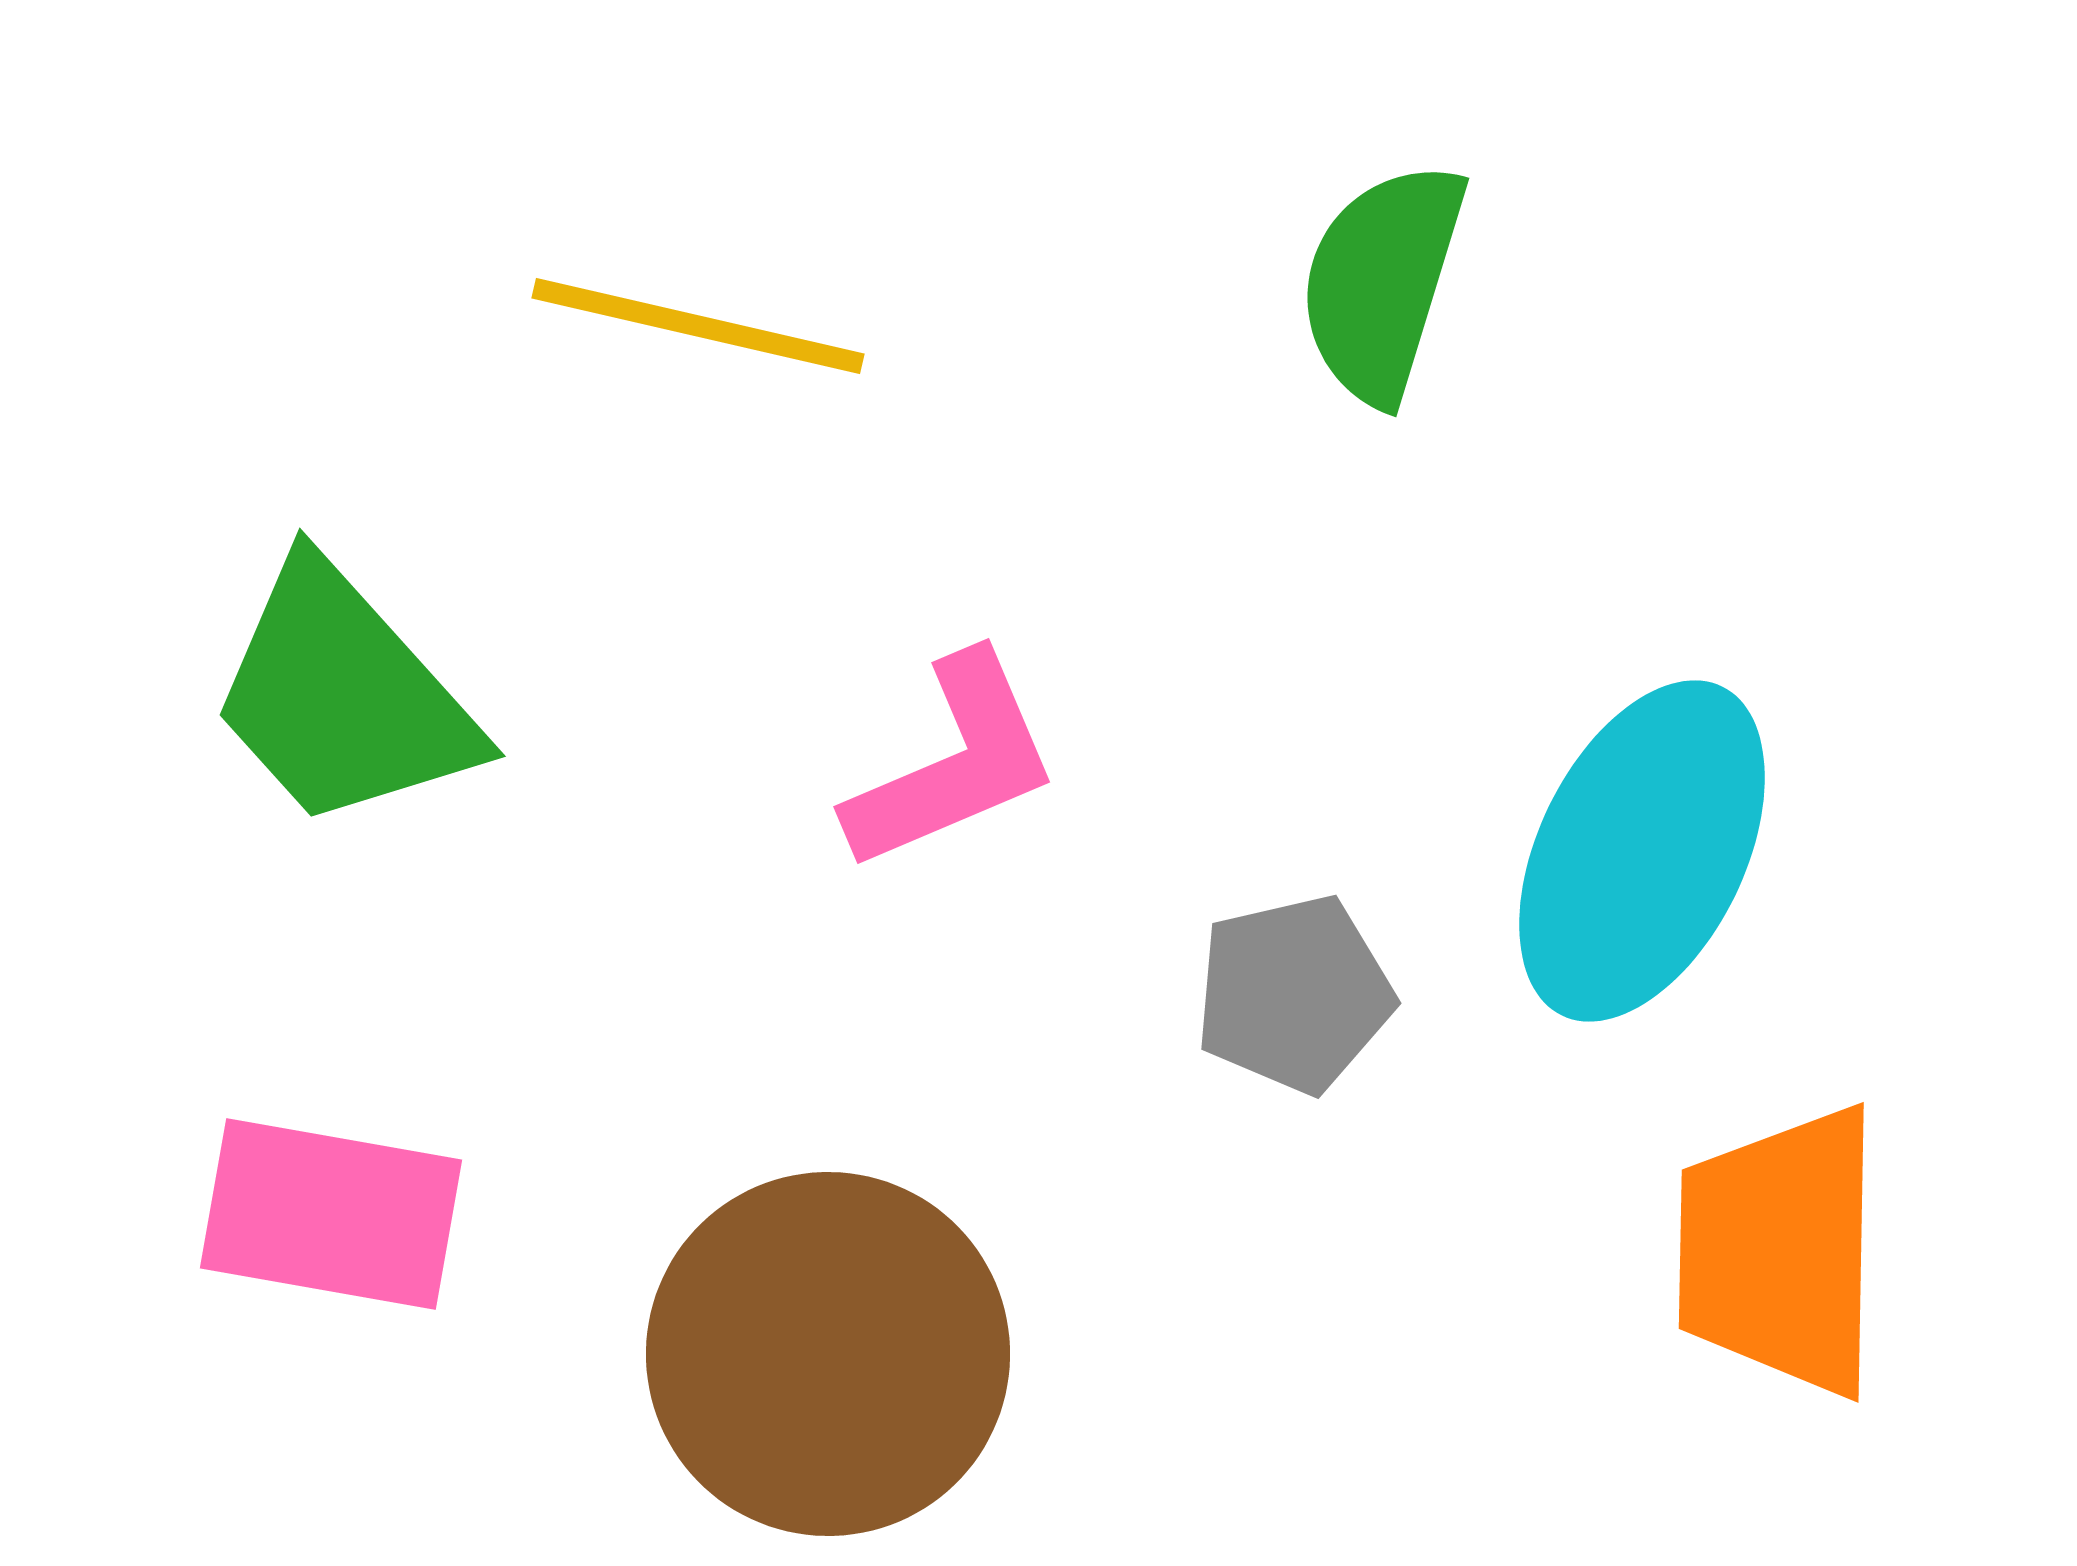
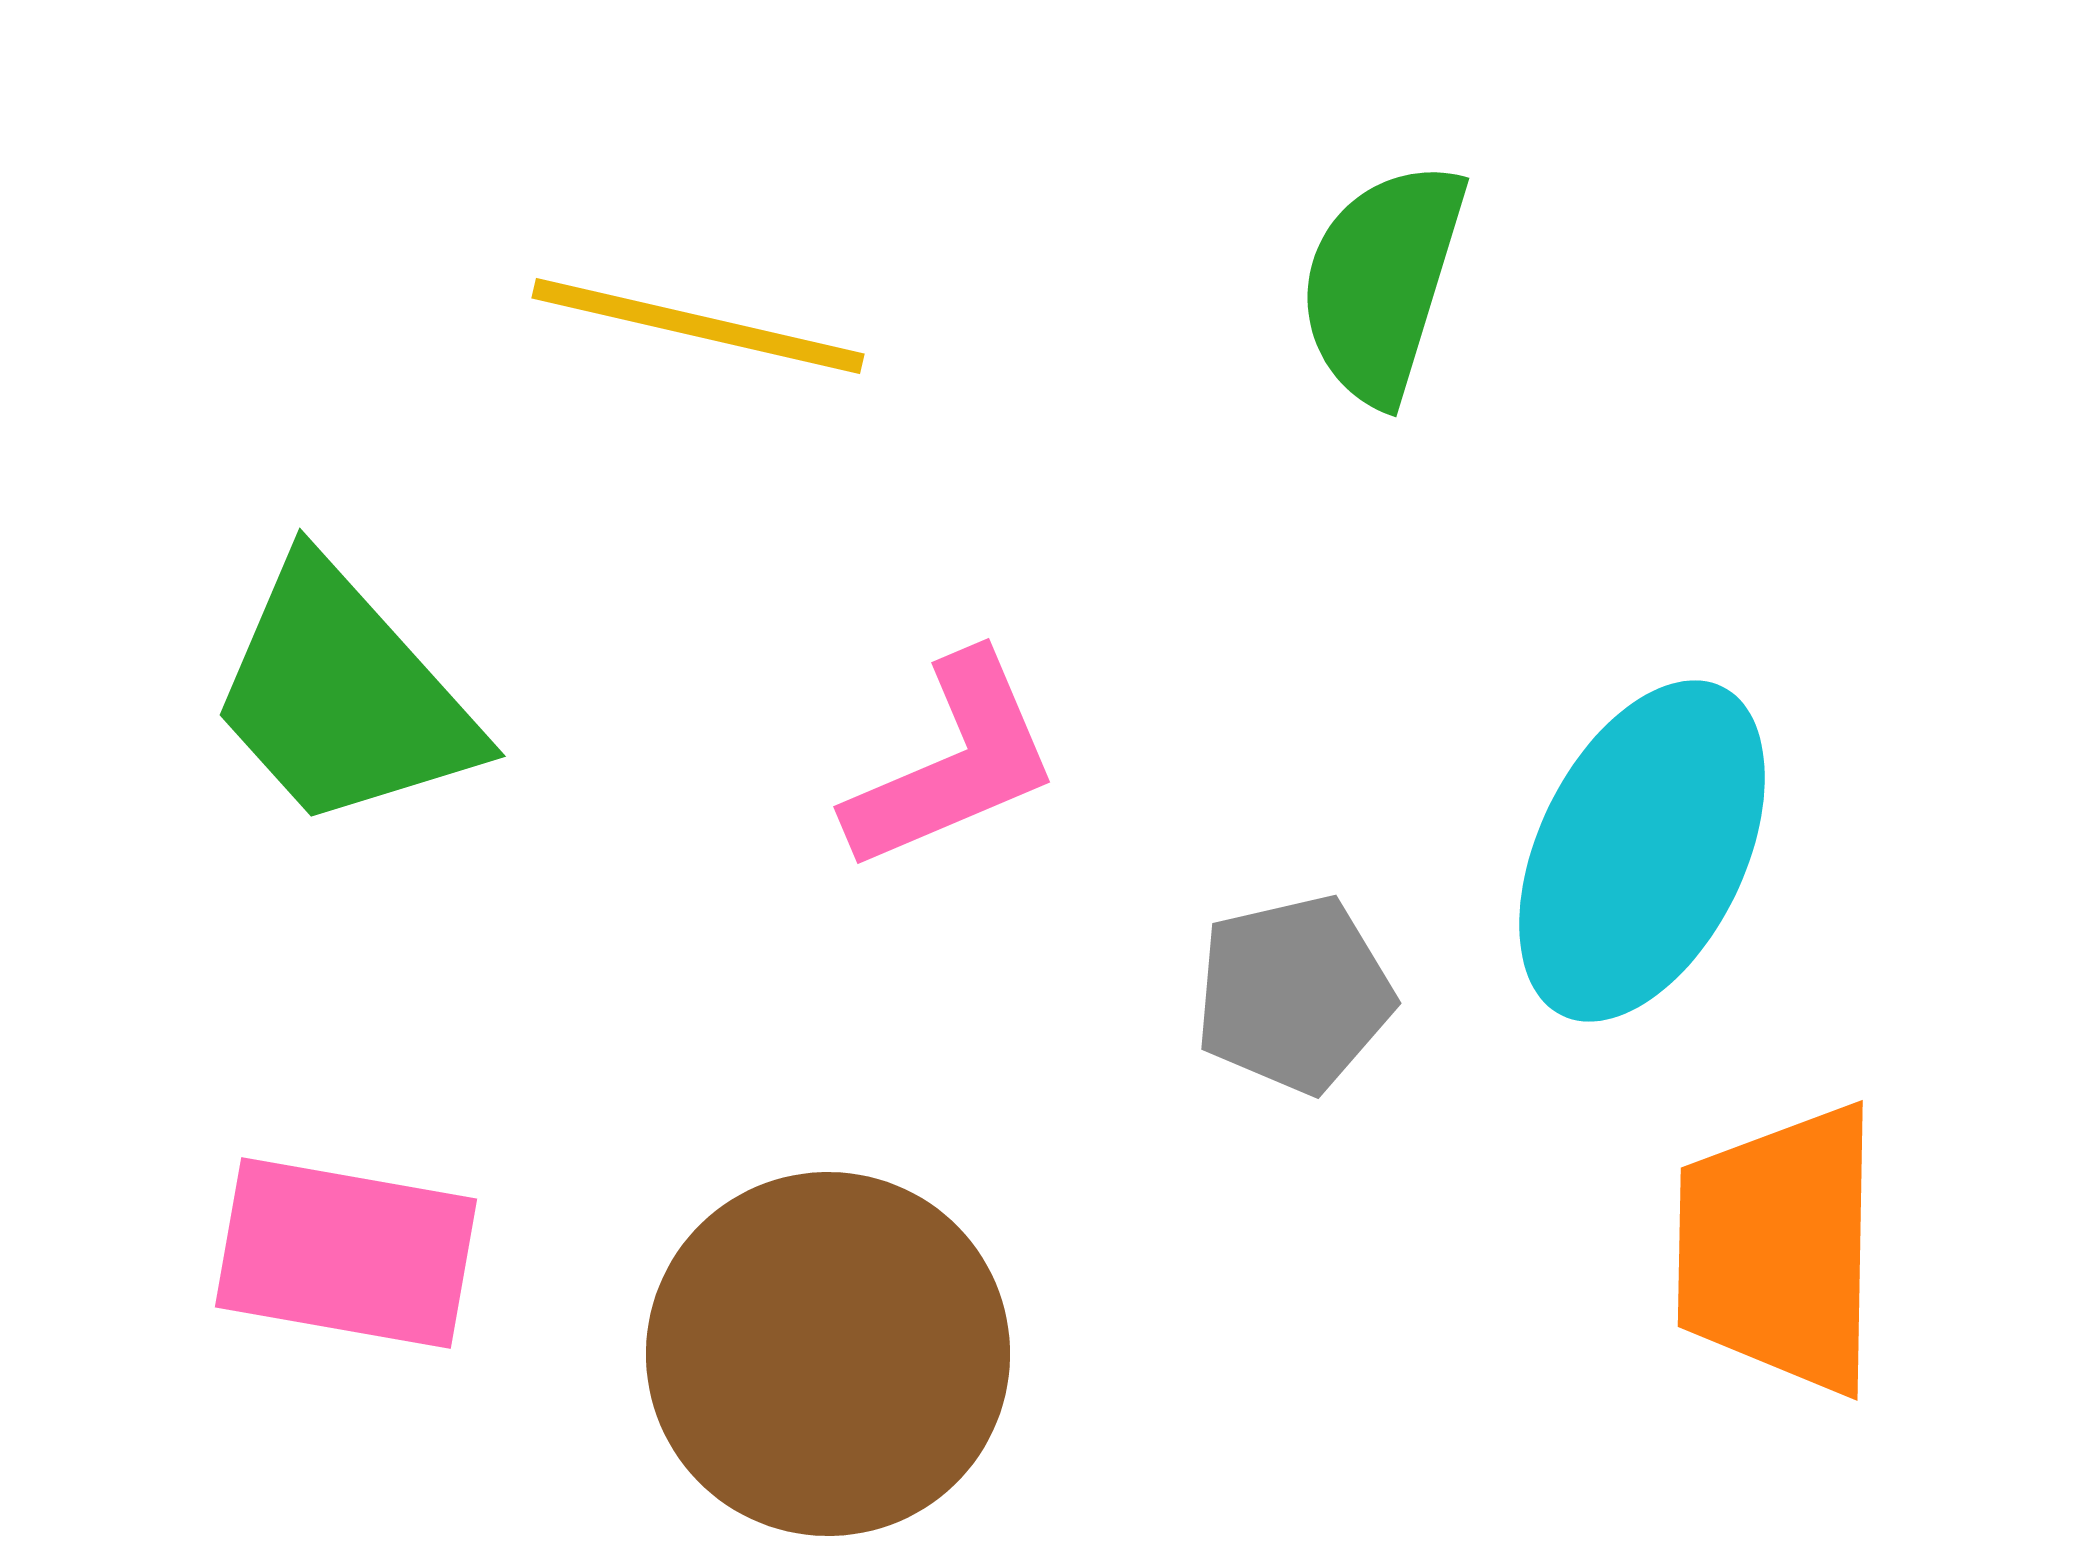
pink rectangle: moved 15 px right, 39 px down
orange trapezoid: moved 1 px left, 2 px up
